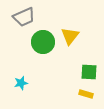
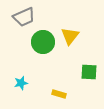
yellow rectangle: moved 27 px left
